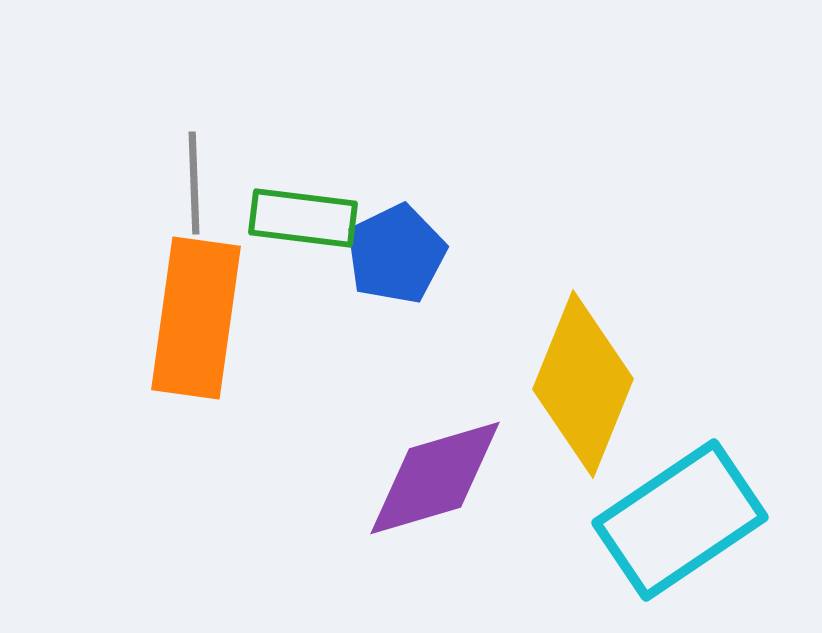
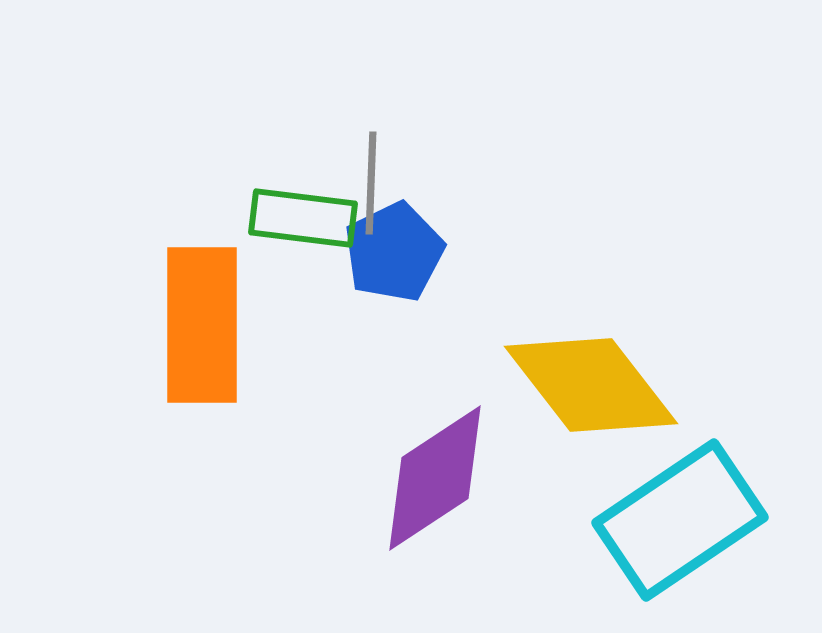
gray line: moved 177 px right; rotated 4 degrees clockwise
blue pentagon: moved 2 px left, 2 px up
orange rectangle: moved 6 px right, 7 px down; rotated 8 degrees counterclockwise
yellow diamond: moved 8 px right, 1 px down; rotated 60 degrees counterclockwise
purple diamond: rotated 17 degrees counterclockwise
